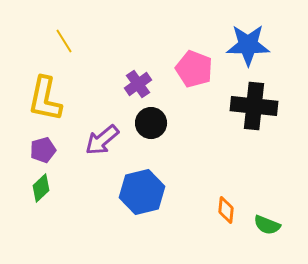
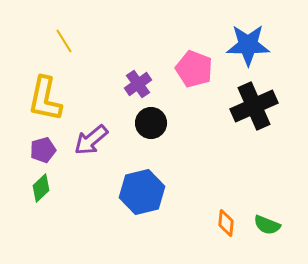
black cross: rotated 30 degrees counterclockwise
purple arrow: moved 11 px left
orange diamond: moved 13 px down
